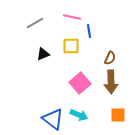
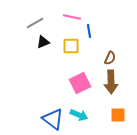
black triangle: moved 12 px up
pink square: rotated 15 degrees clockwise
